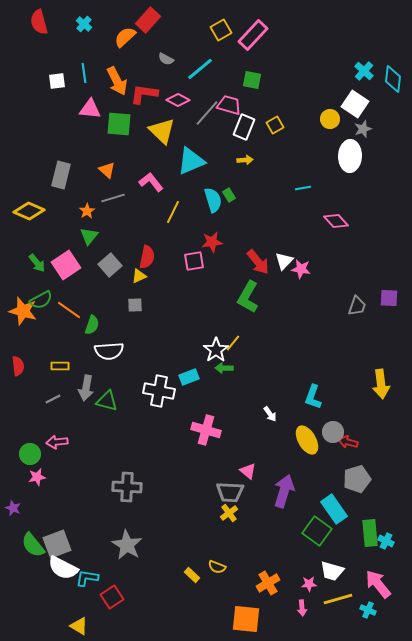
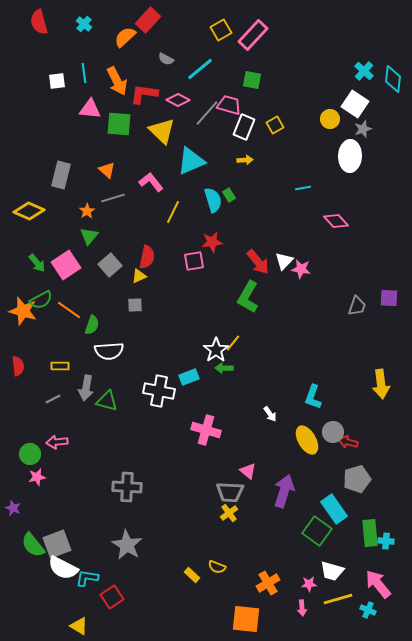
cyan cross at (386, 541): rotated 21 degrees counterclockwise
